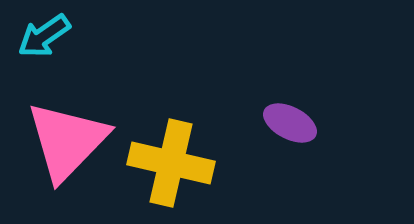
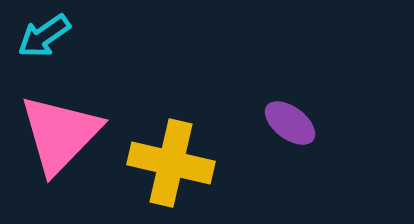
purple ellipse: rotated 10 degrees clockwise
pink triangle: moved 7 px left, 7 px up
